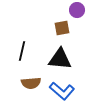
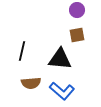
brown square: moved 15 px right, 7 px down
